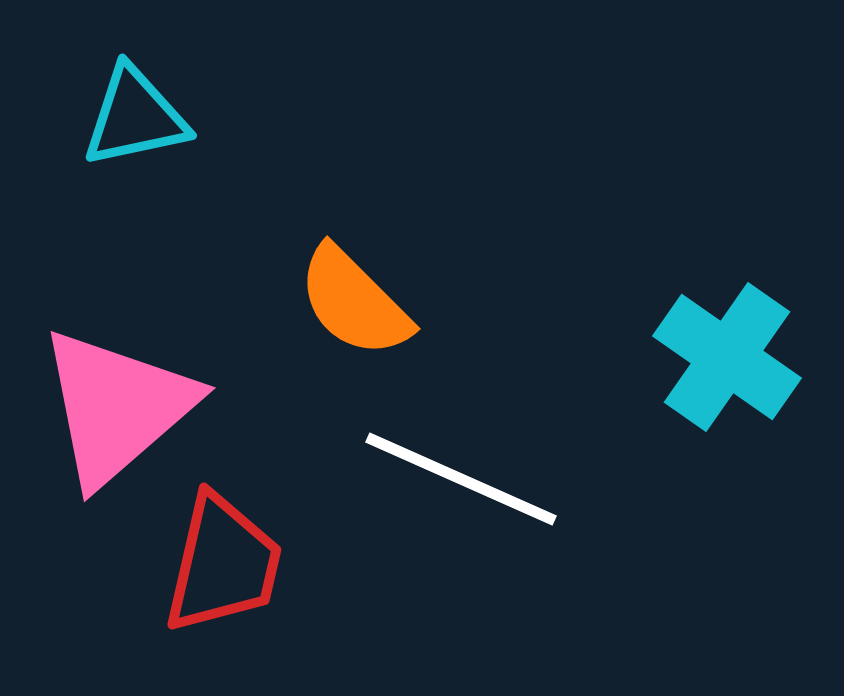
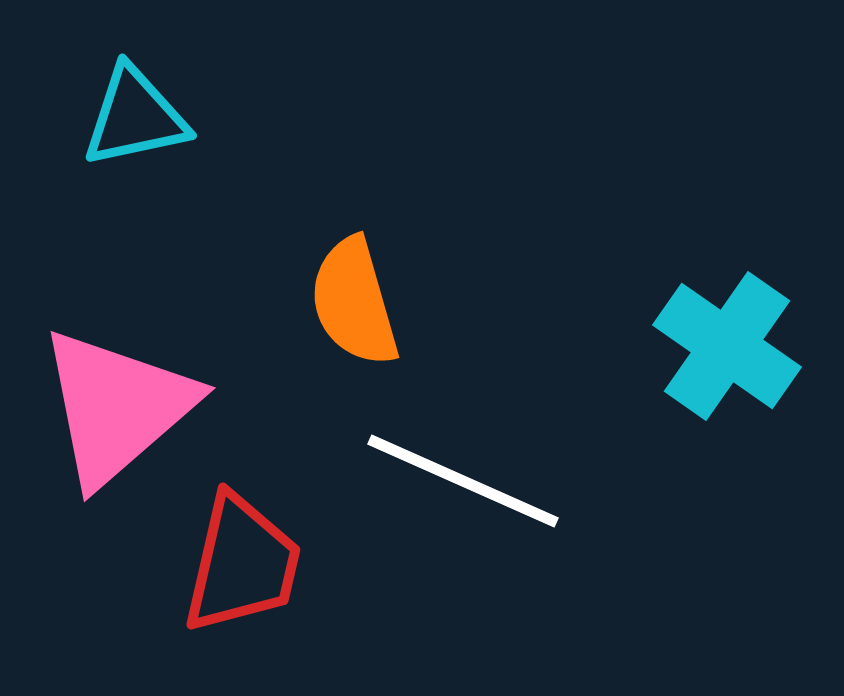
orange semicircle: rotated 29 degrees clockwise
cyan cross: moved 11 px up
white line: moved 2 px right, 2 px down
red trapezoid: moved 19 px right
